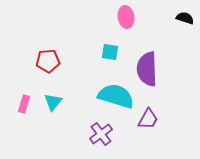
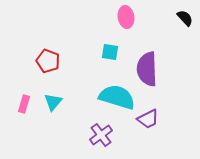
black semicircle: rotated 30 degrees clockwise
red pentagon: rotated 25 degrees clockwise
cyan semicircle: moved 1 px right, 1 px down
purple trapezoid: rotated 35 degrees clockwise
purple cross: moved 1 px down
